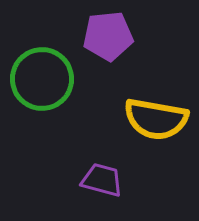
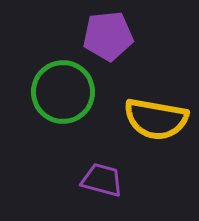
green circle: moved 21 px right, 13 px down
